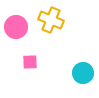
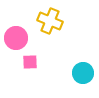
yellow cross: moved 1 px left, 1 px down
pink circle: moved 11 px down
